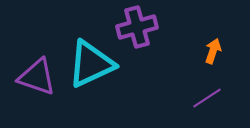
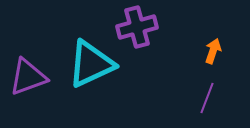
purple triangle: moved 9 px left; rotated 39 degrees counterclockwise
purple line: rotated 36 degrees counterclockwise
